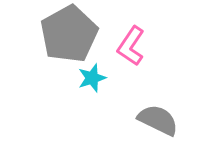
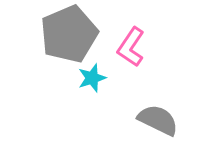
gray pentagon: rotated 6 degrees clockwise
pink L-shape: moved 1 px down
